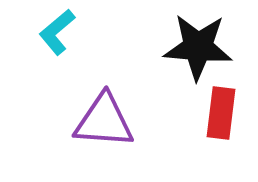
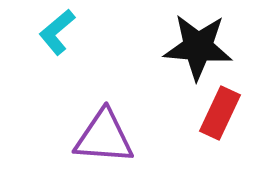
red rectangle: moved 1 px left; rotated 18 degrees clockwise
purple triangle: moved 16 px down
